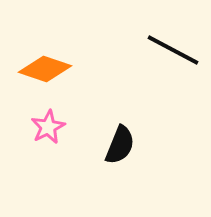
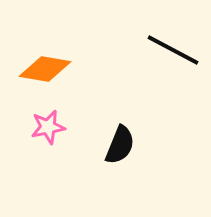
orange diamond: rotated 9 degrees counterclockwise
pink star: rotated 16 degrees clockwise
